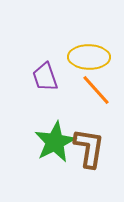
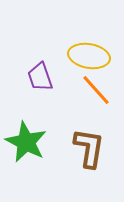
yellow ellipse: moved 1 px up; rotated 9 degrees clockwise
purple trapezoid: moved 5 px left
green star: moved 29 px left; rotated 18 degrees counterclockwise
